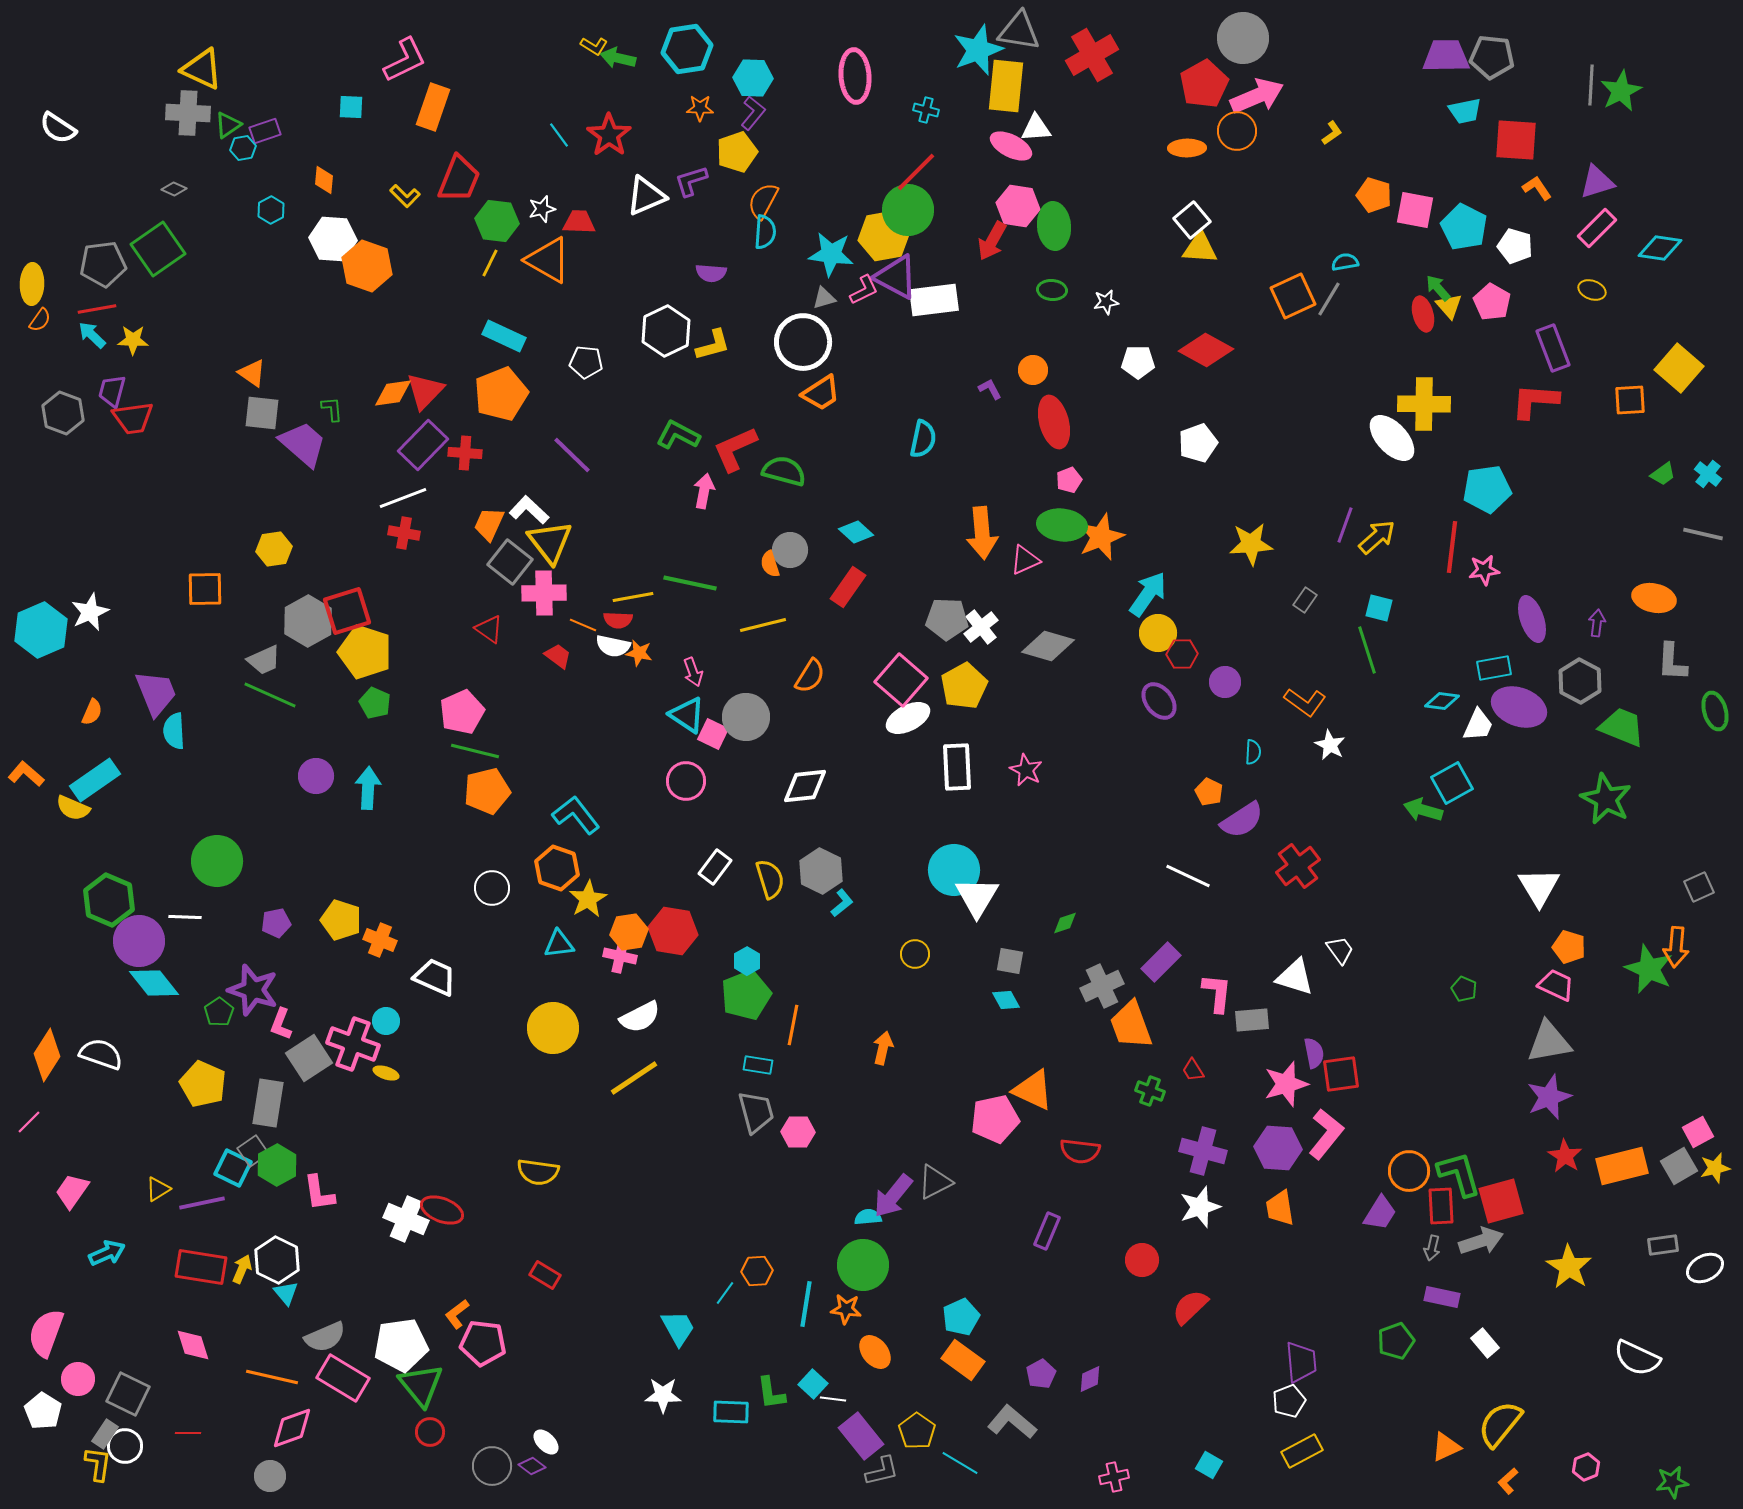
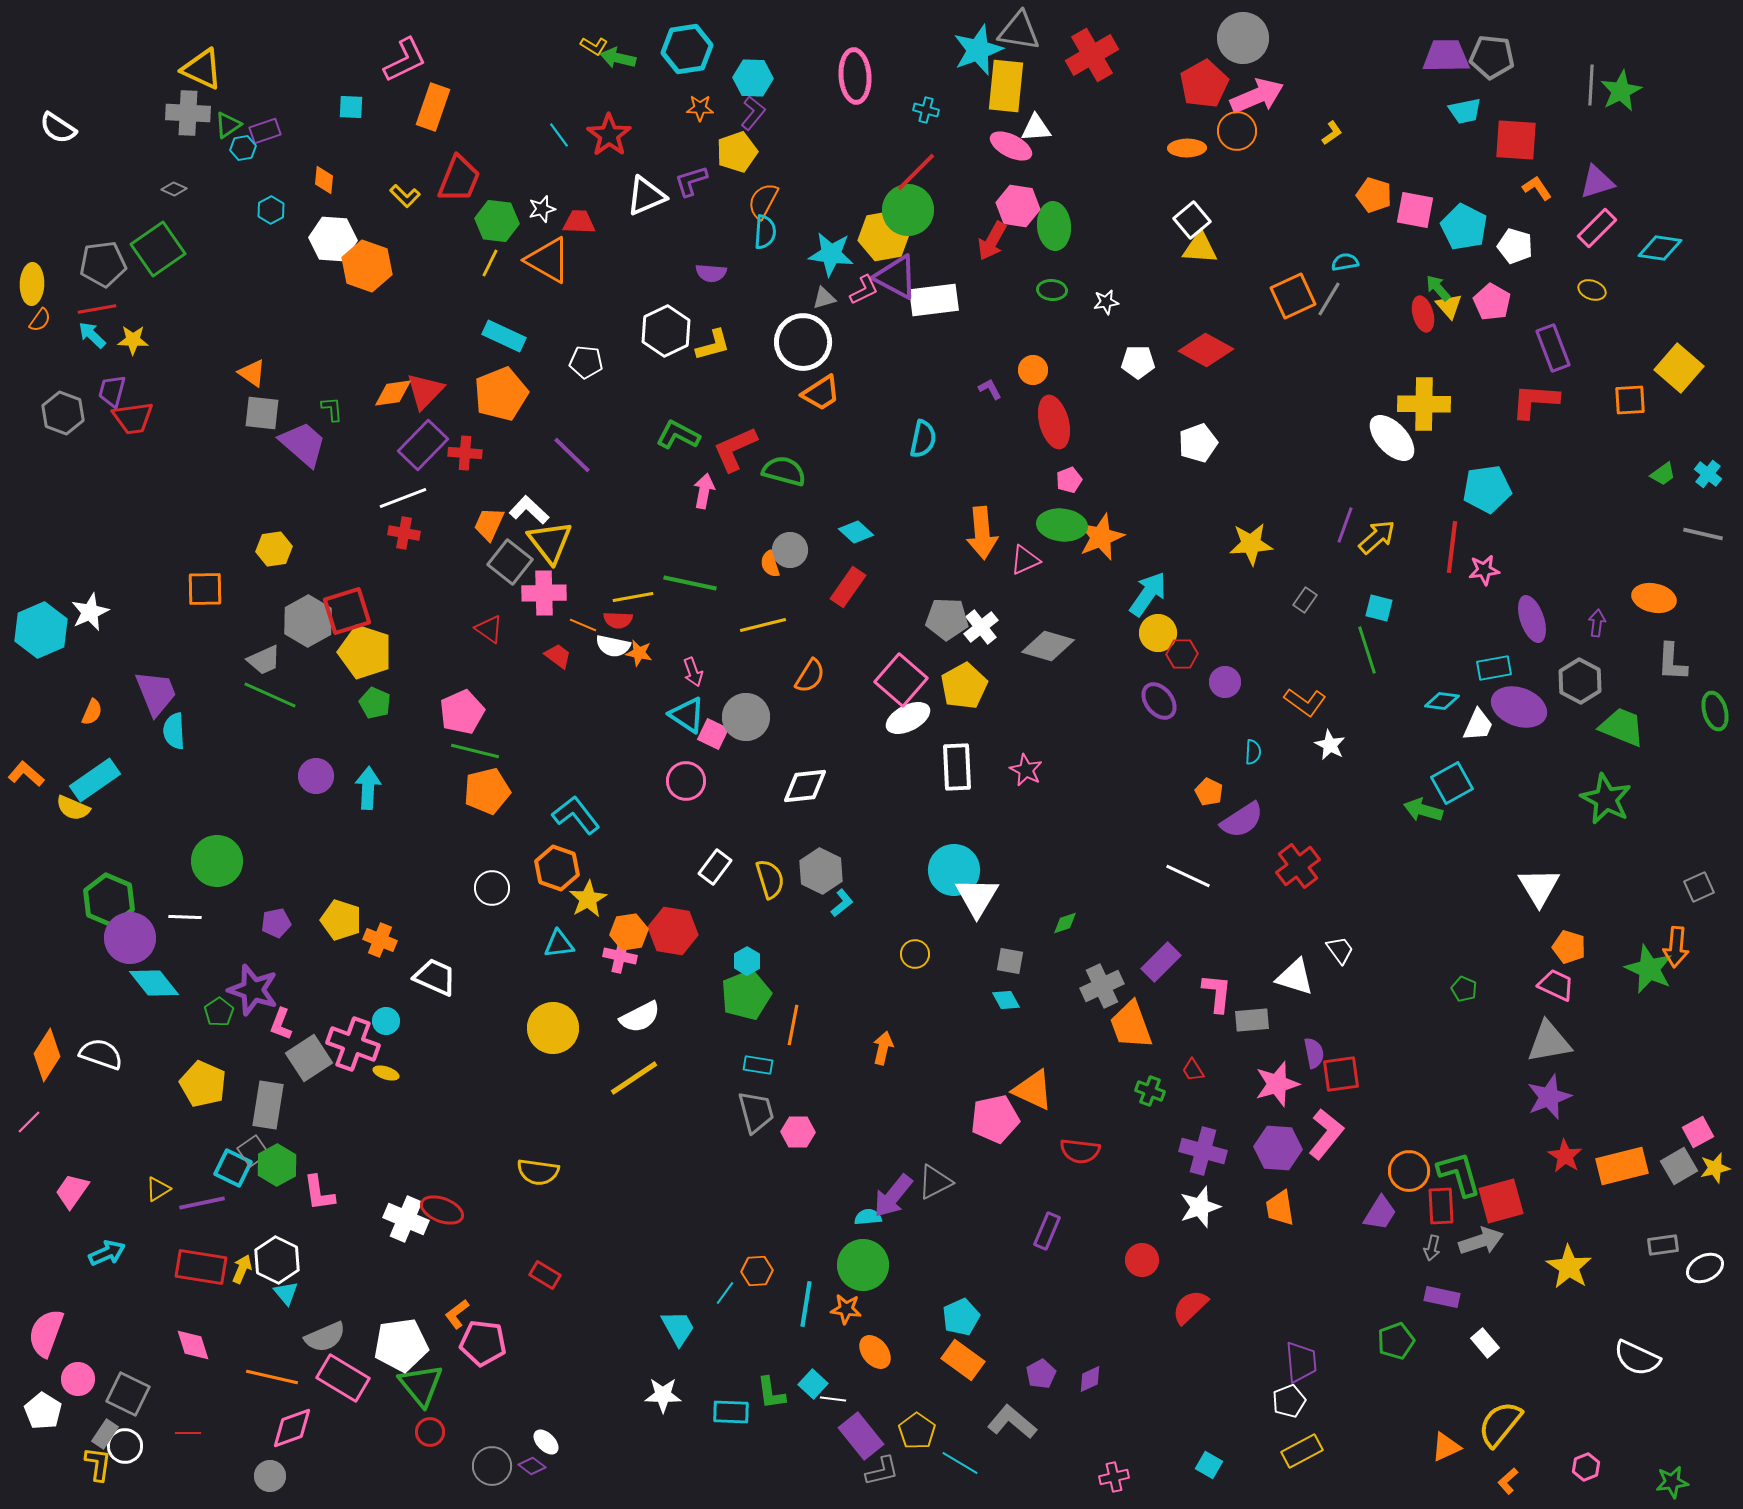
purple circle at (139, 941): moved 9 px left, 3 px up
pink star at (1286, 1084): moved 9 px left
gray rectangle at (268, 1103): moved 2 px down
